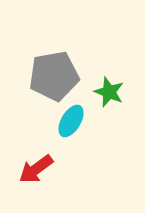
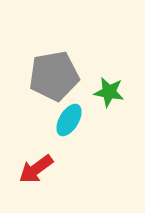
green star: rotated 12 degrees counterclockwise
cyan ellipse: moved 2 px left, 1 px up
